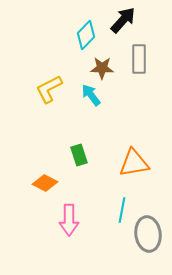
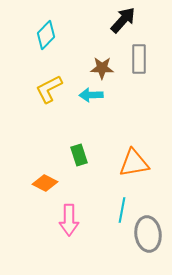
cyan diamond: moved 40 px left
cyan arrow: rotated 55 degrees counterclockwise
